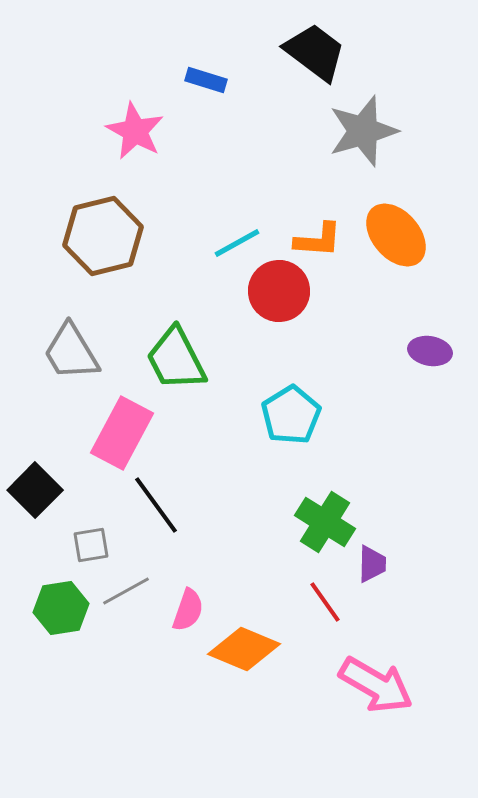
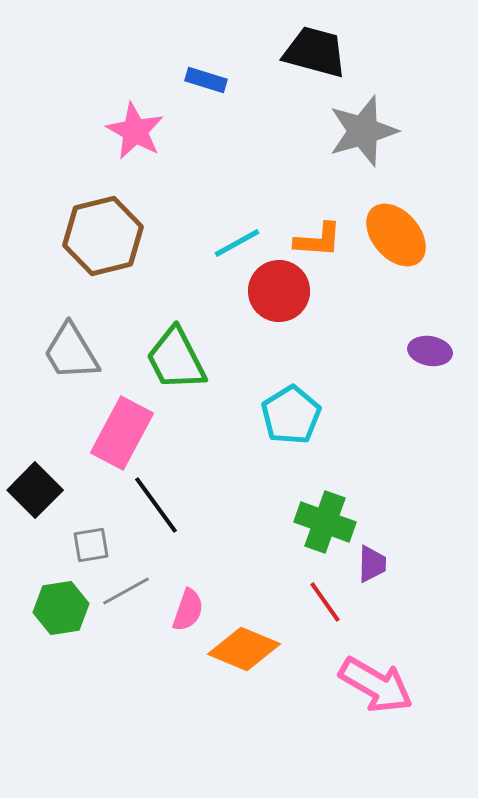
black trapezoid: rotated 22 degrees counterclockwise
green cross: rotated 12 degrees counterclockwise
